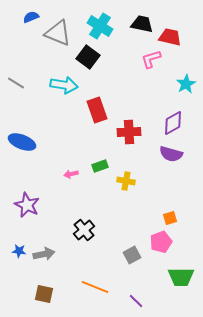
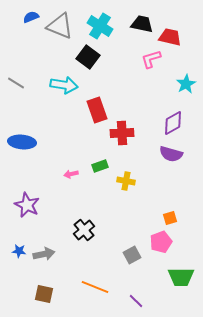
gray triangle: moved 2 px right, 7 px up
red cross: moved 7 px left, 1 px down
blue ellipse: rotated 16 degrees counterclockwise
